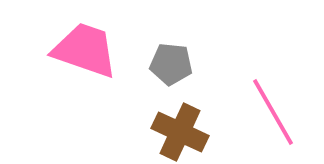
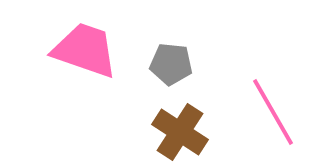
brown cross: rotated 8 degrees clockwise
